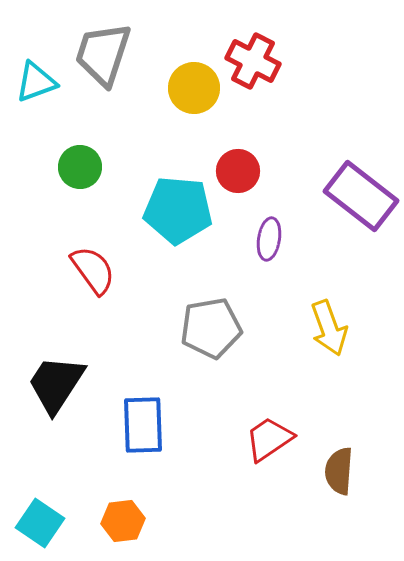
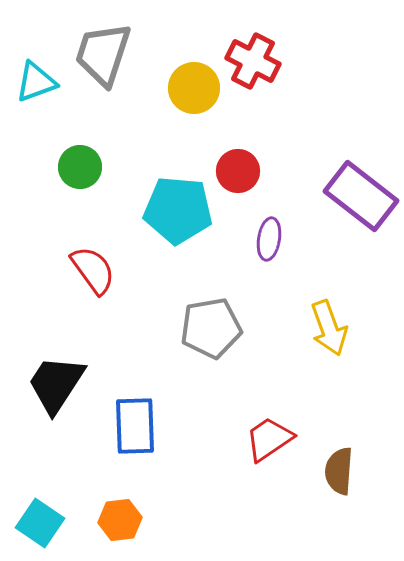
blue rectangle: moved 8 px left, 1 px down
orange hexagon: moved 3 px left, 1 px up
